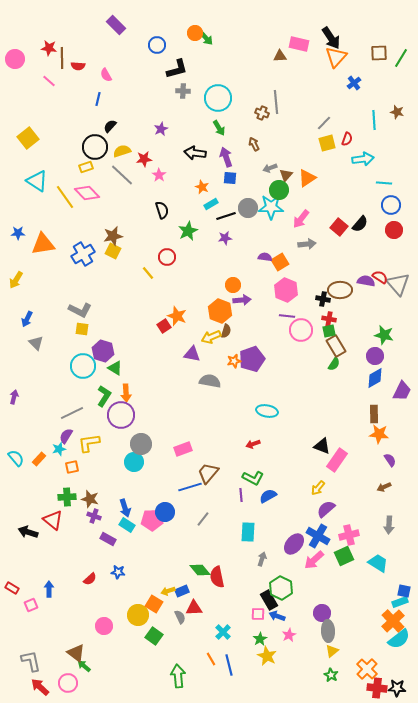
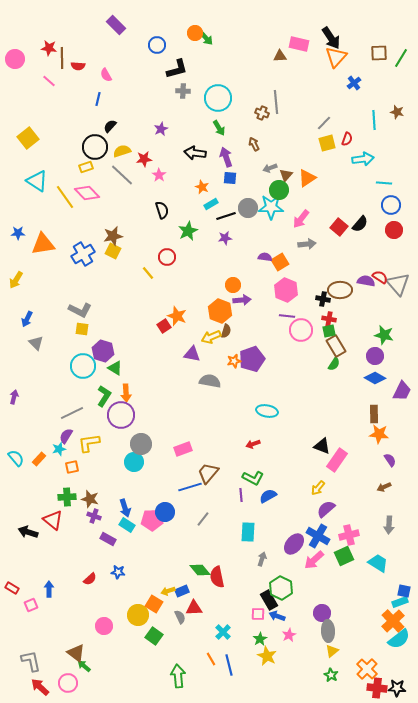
blue diamond at (375, 378): rotated 60 degrees clockwise
